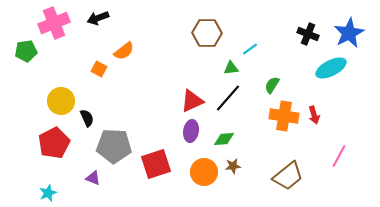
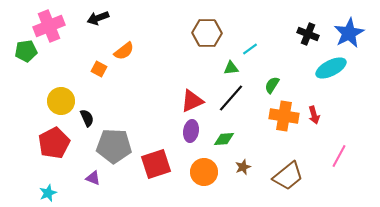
pink cross: moved 5 px left, 3 px down
black line: moved 3 px right
brown star: moved 10 px right, 1 px down; rotated 14 degrees counterclockwise
